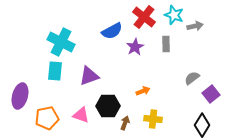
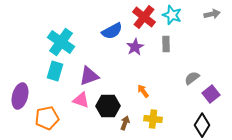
cyan star: moved 2 px left
gray arrow: moved 17 px right, 12 px up
cyan cross: rotated 8 degrees clockwise
cyan rectangle: rotated 12 degrees clockwise
orange arrow: rotated 104 degrees counterclockwise
pink triangle: moved 15 px up
